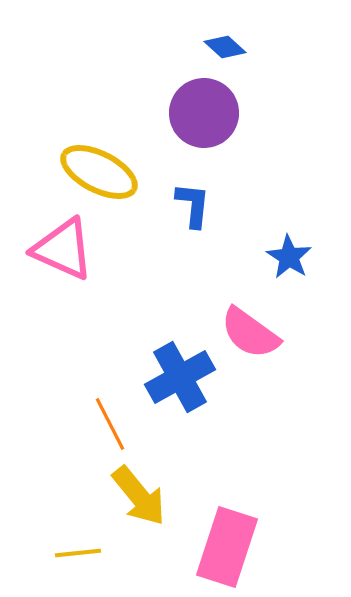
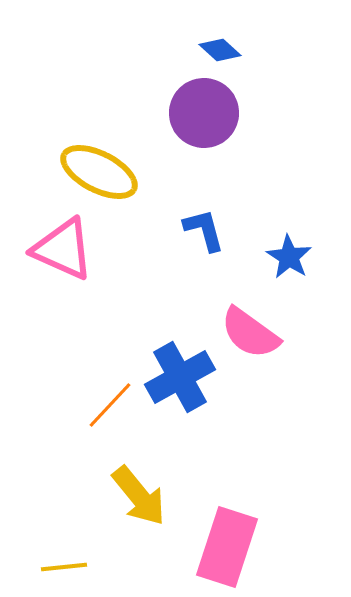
blue diamond: moved 5 px left, 3 px down
blue L-shape: moved 11 px right, 25 px down; rotated 21 degrees counterclockwise
orange line: moved 19 px up; rotated 70 degrees clockwise
yellow line: moved 14 px left, 14 px down
